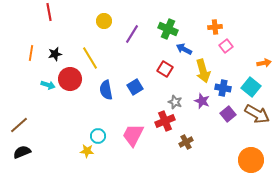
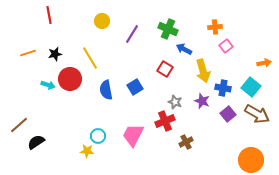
red line: moved 3 px down
yellow circle: moved 2 px left
orange line: moved 3 px left; rotated 63 degrees clockwise
black semicircle: moved 14 px right, 10 px up; rotated 12 degrees counterclockwise
